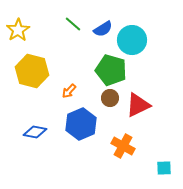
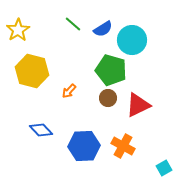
brown circle: moved 2 px left
blue hexagon: moved 3 px right, 22 px down; rotated 20 degrees clockwise
blue diamond: moved 6 px right, 2 px up; rotated 35 degrees clockwise
cyan square: rotated 28 degrees counterclockwise
